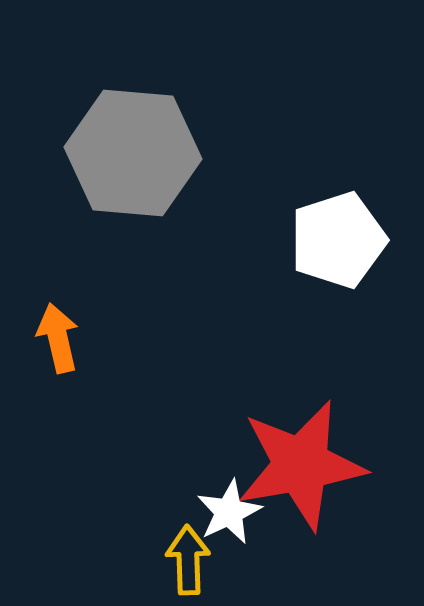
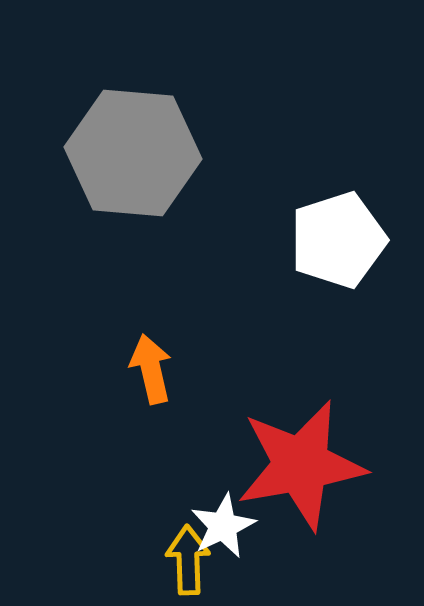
orange arrow: moved 93 px right, 31 px down
white star: moved 6 px left, 14 px down
